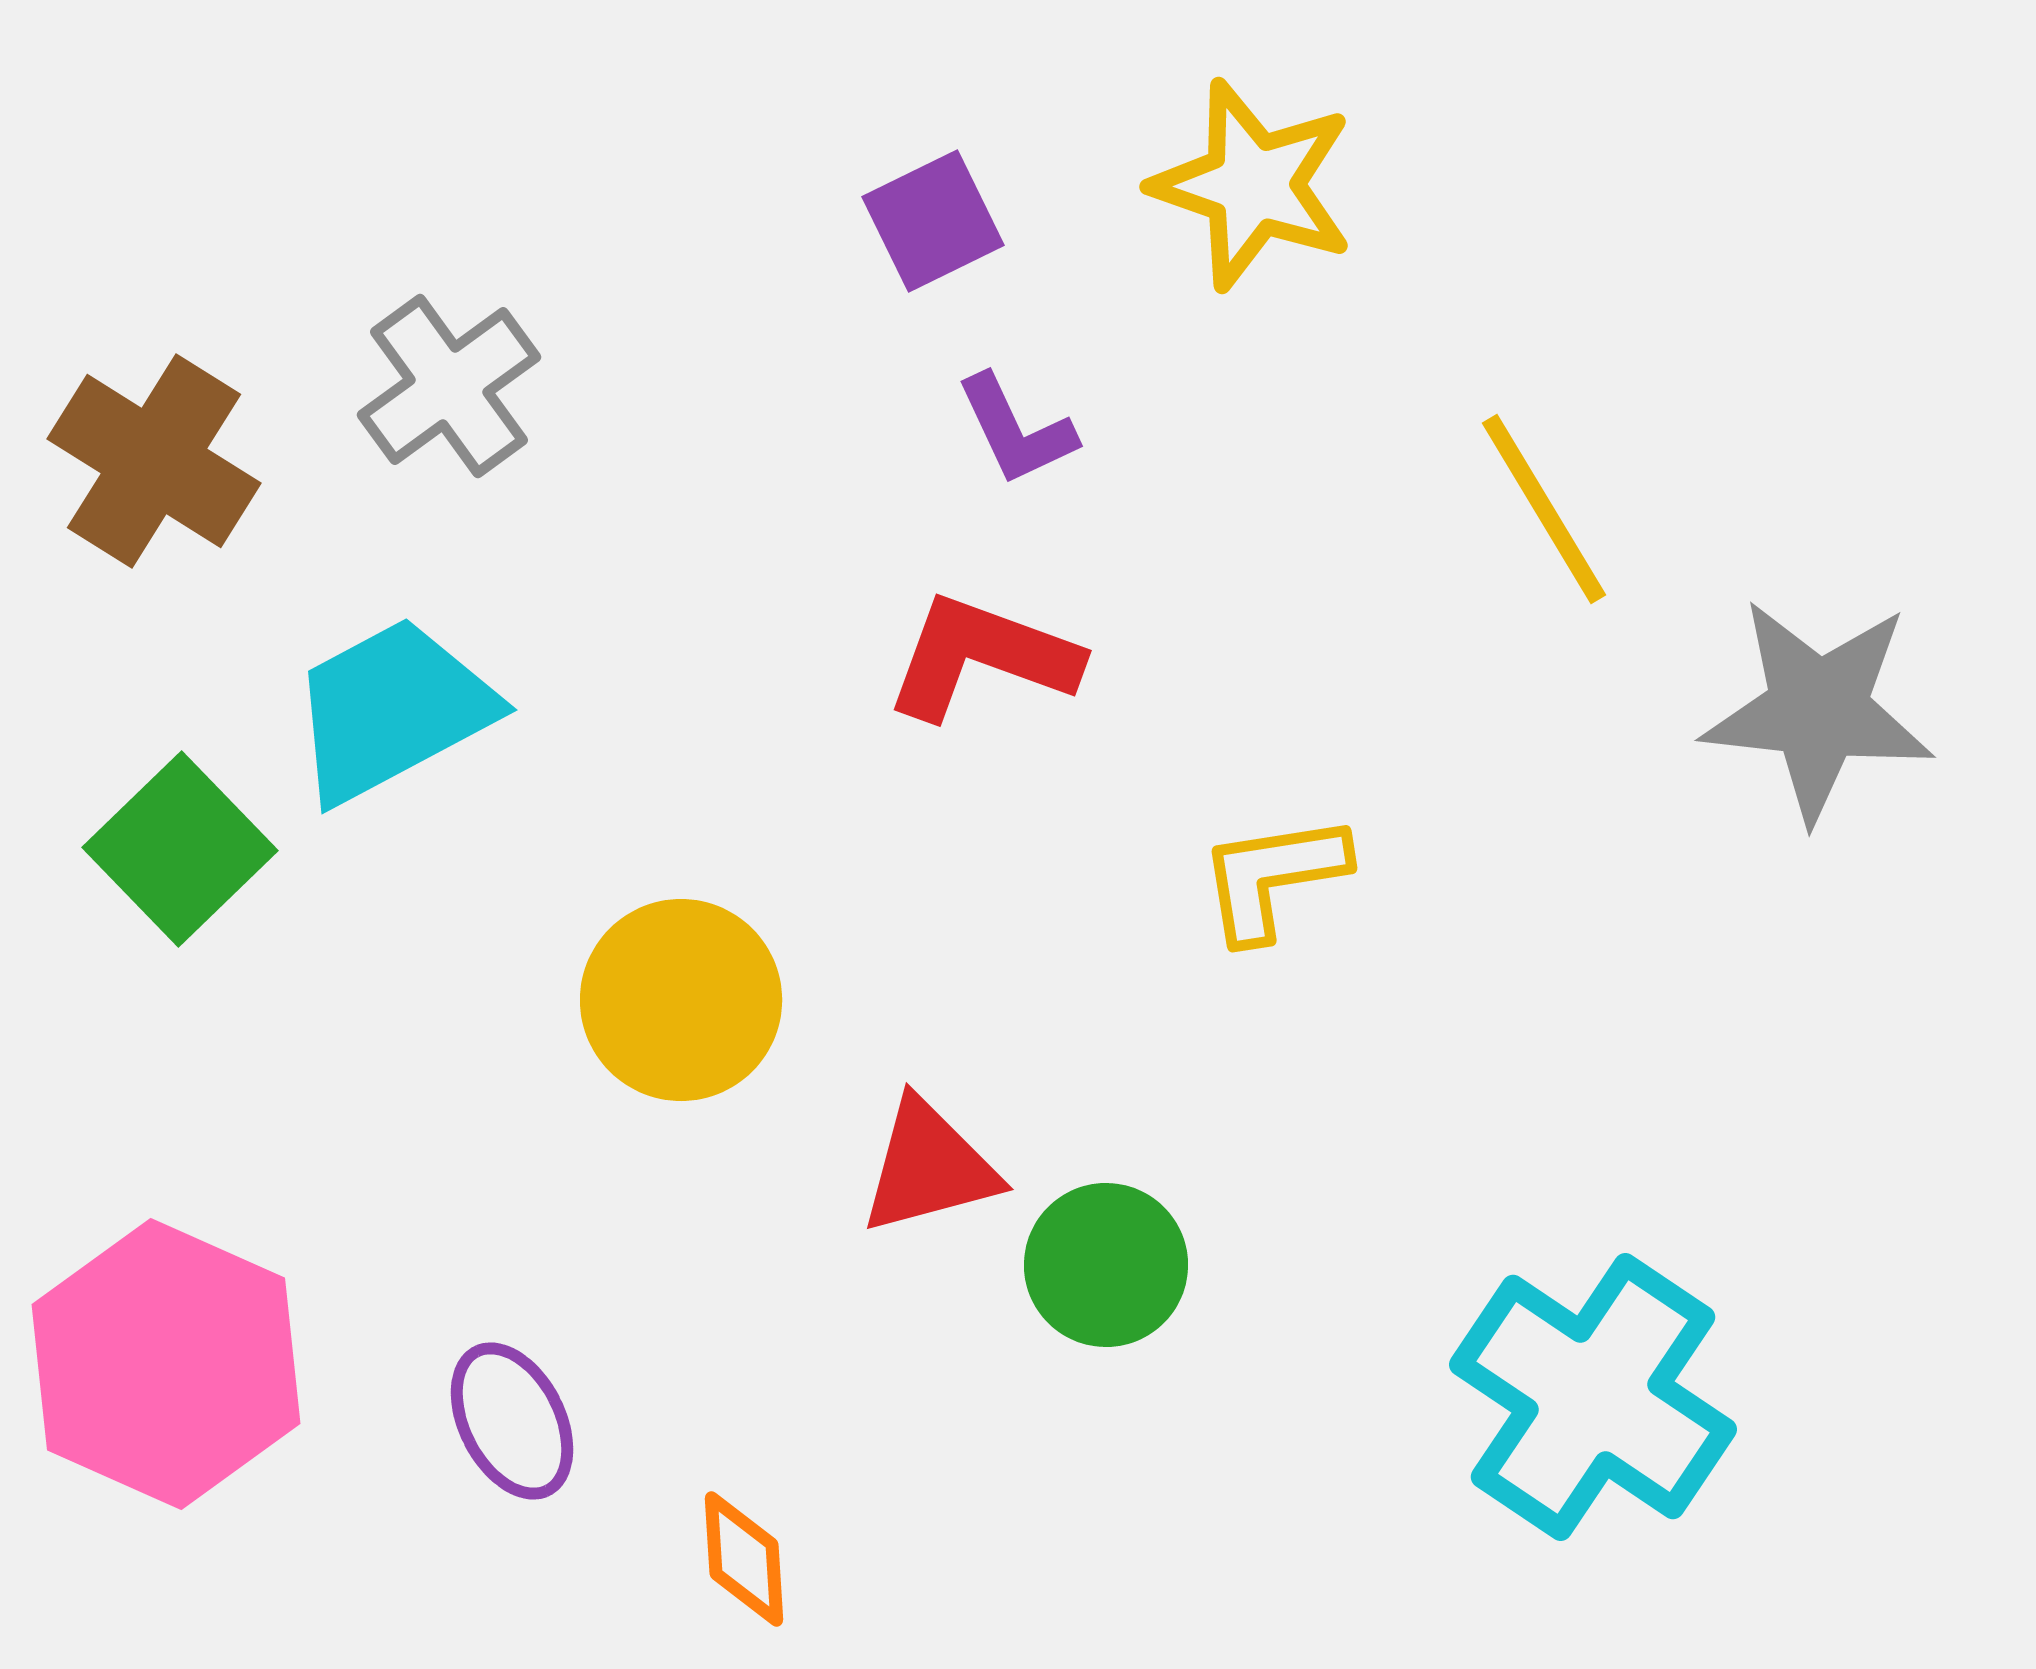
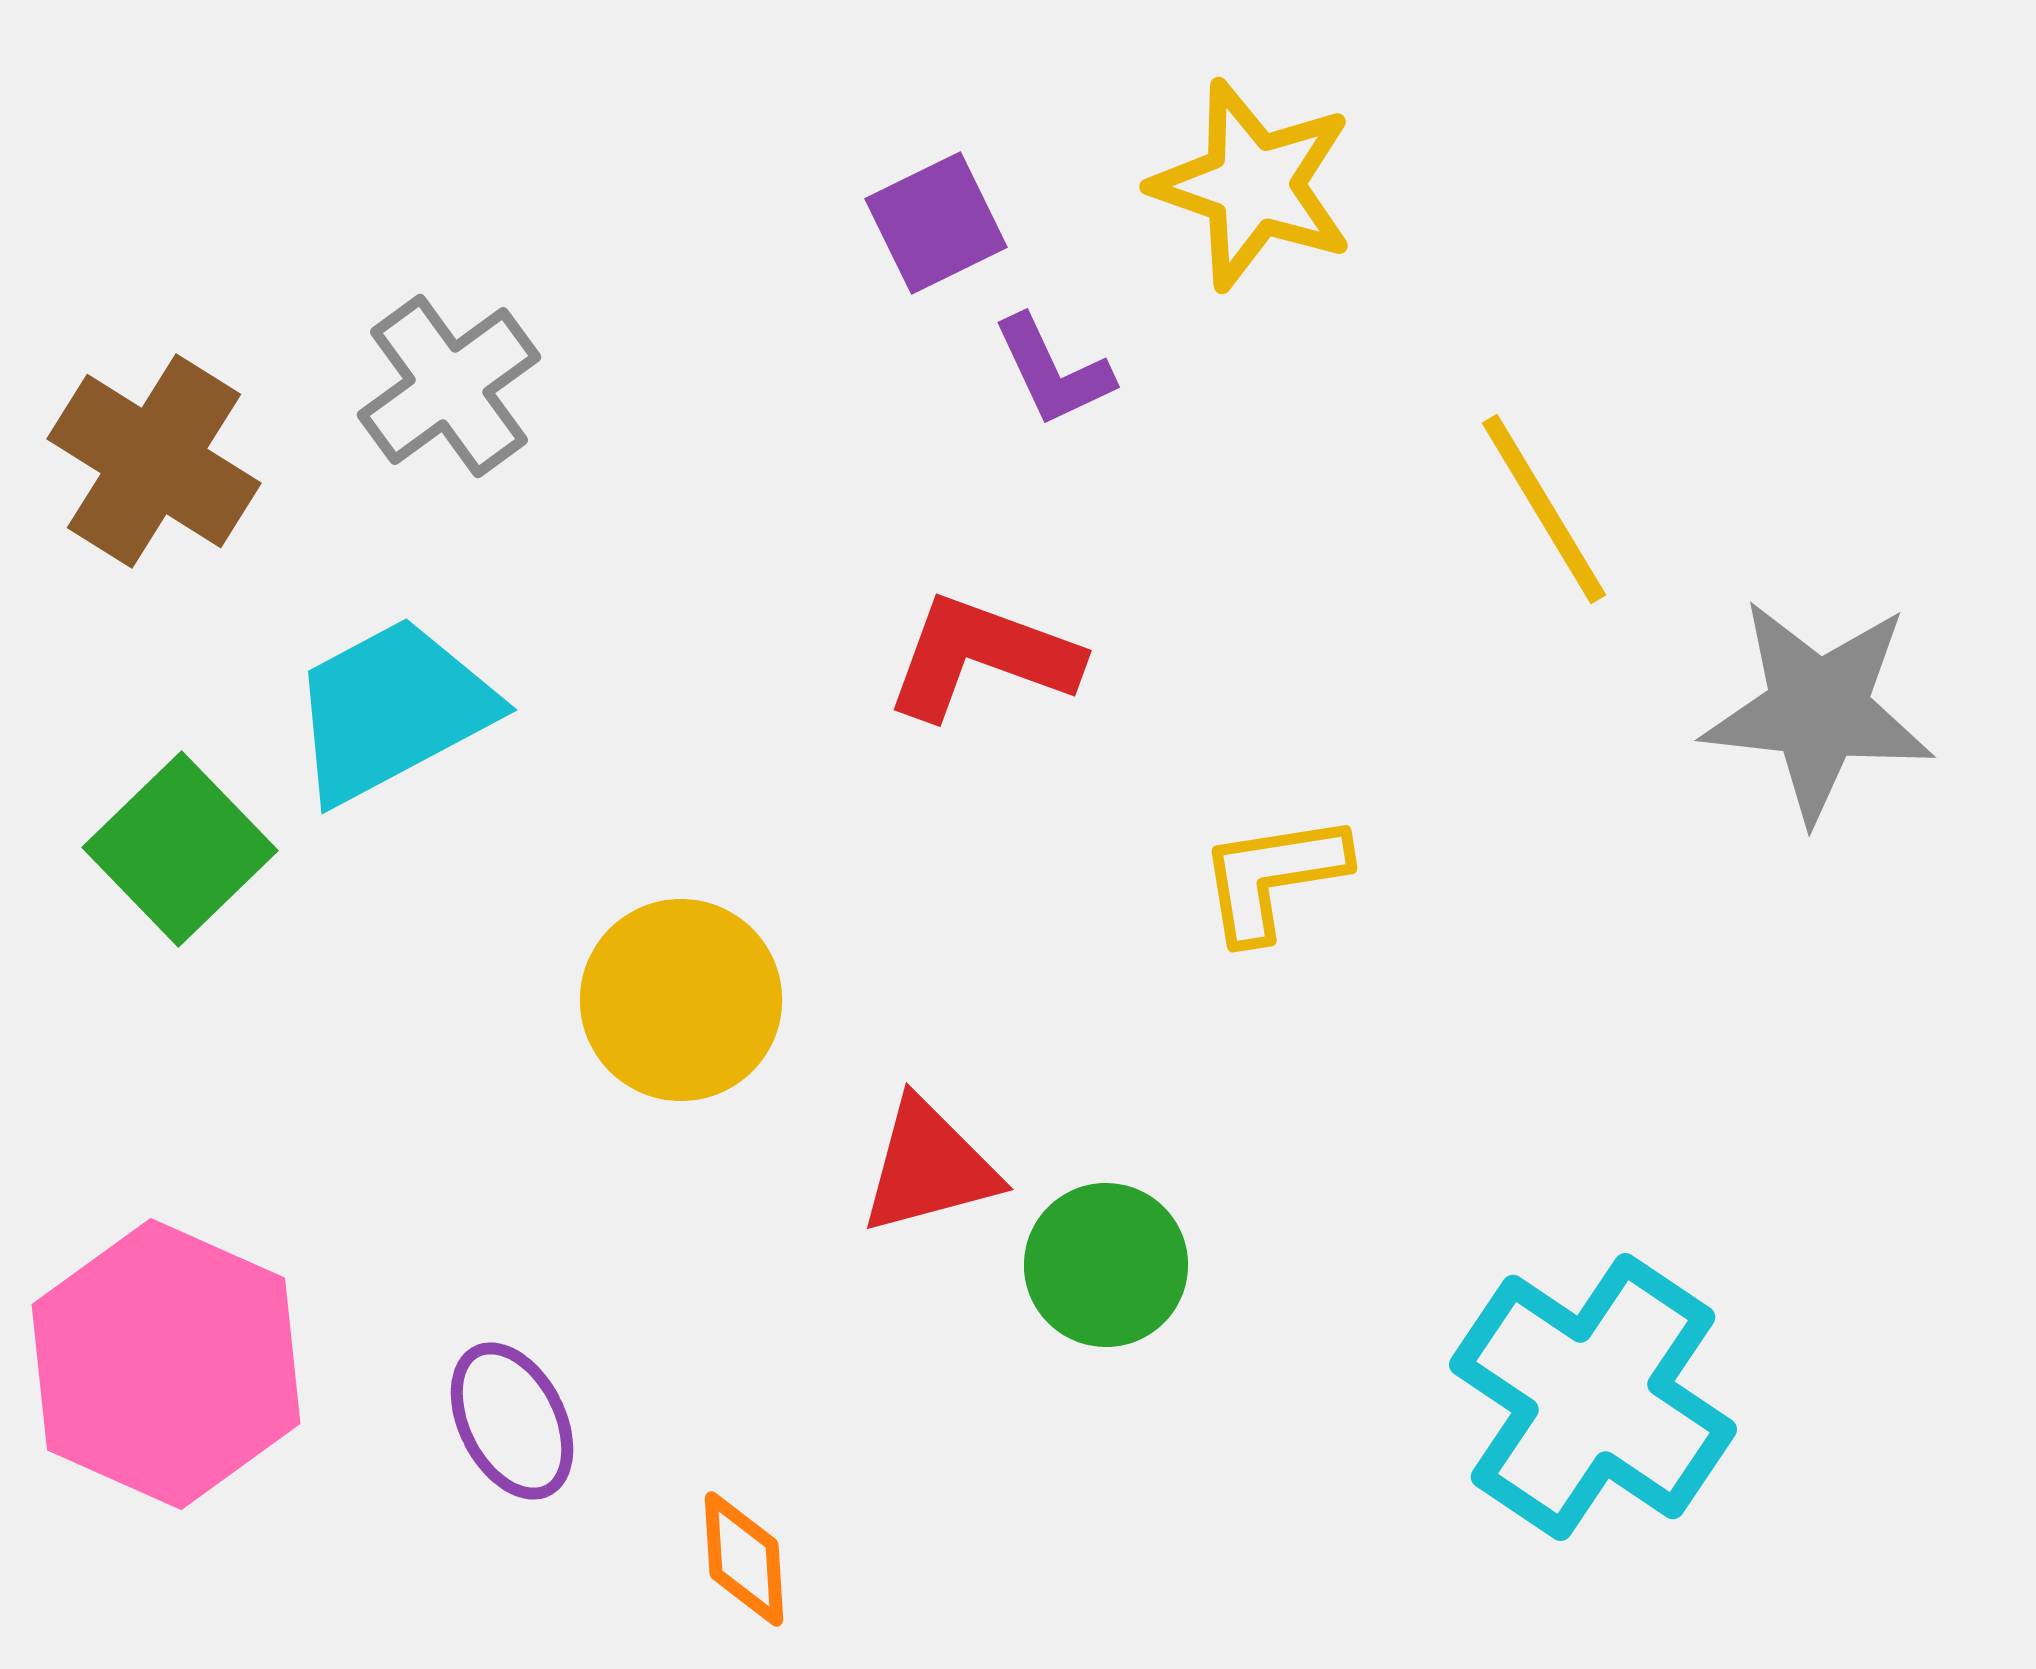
purple square: moved 3 px right, 2 px down
purple L-shape: moved 37 px right, 59 px up
